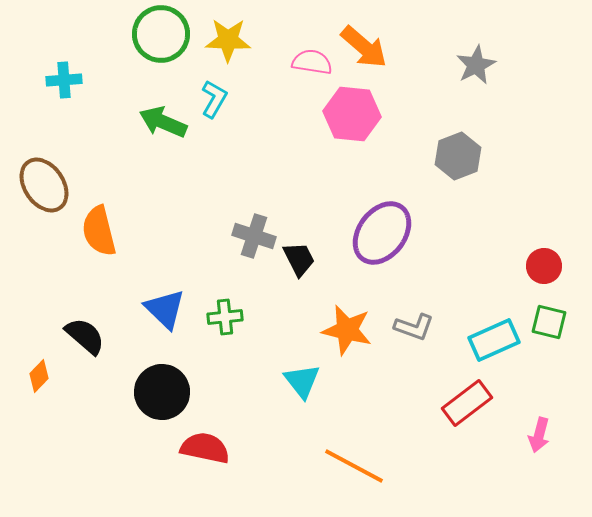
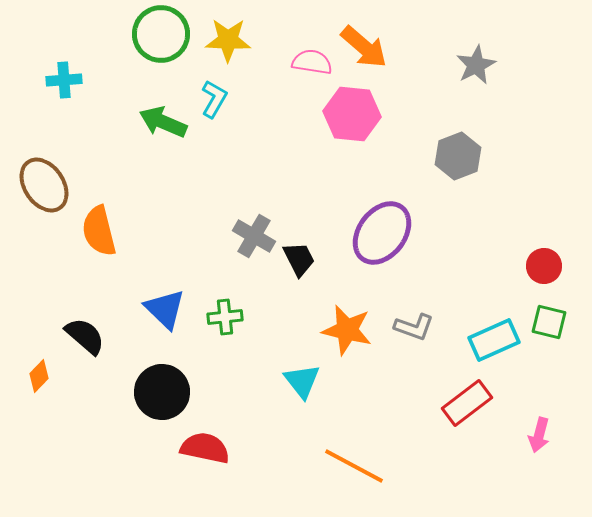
gray cross: rotated 12 degrees clockwise
